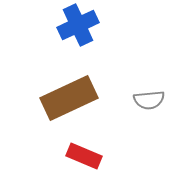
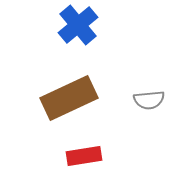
blue cross: rotated 15 degrees counterclockwise
red rectangle: rotated 32 degrees counterclockwise
